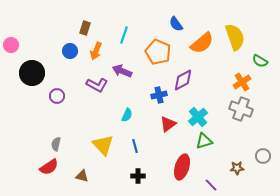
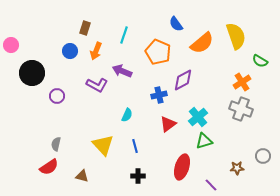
yellow semicircle: moved 1 px right, 1 px up
